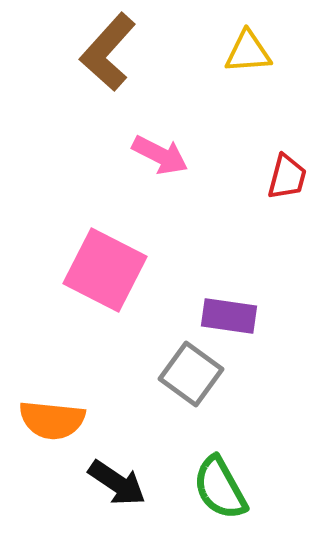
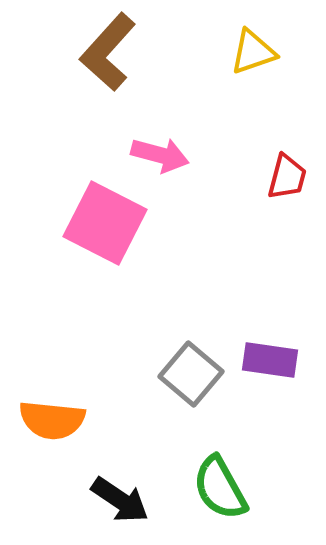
yellow triangle: moved 5 px right; rotated 15 degrees counterclockwise
pink arrow: rotated 12 degrees counterclockwise
pink square: moved 47 px up
purple rectangle: moved 41 px right, 44 px down
gray square: rotated 4 degrees clockwise
black arrow: moved 3 px right, 17 px down
